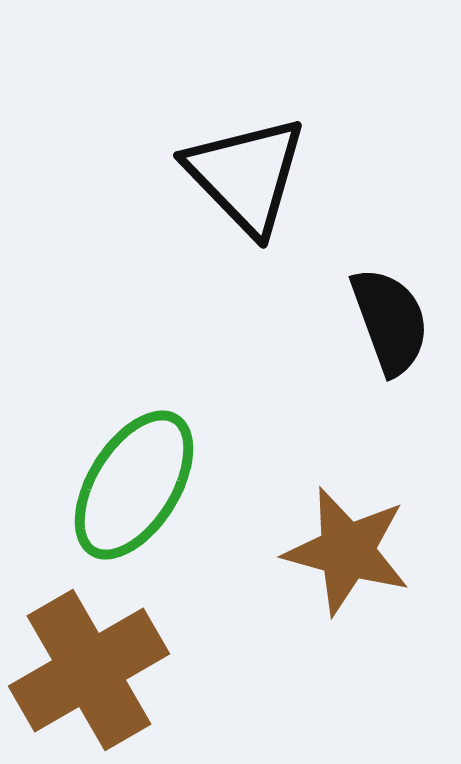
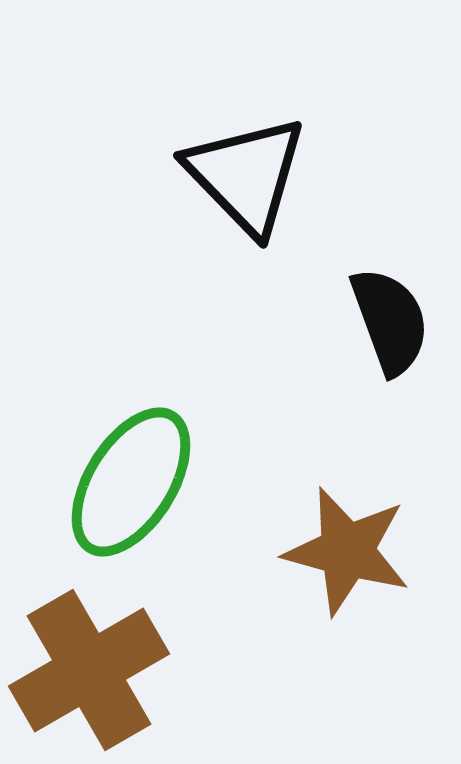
green ellipse: moved 3 px left, 3 px up
